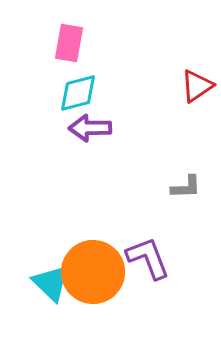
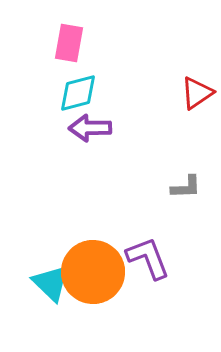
red triangle: moved 7 px down
